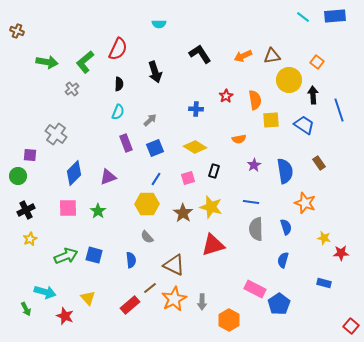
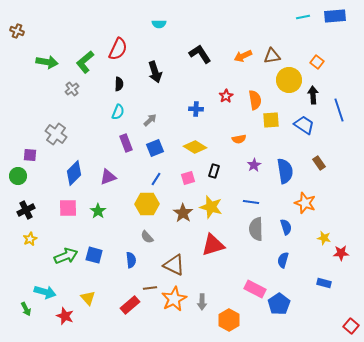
cyan line at (303, 17): rotated 48 degrees counterclockwise
brown line at (150, 288): rotated 32 degrees clockwise
